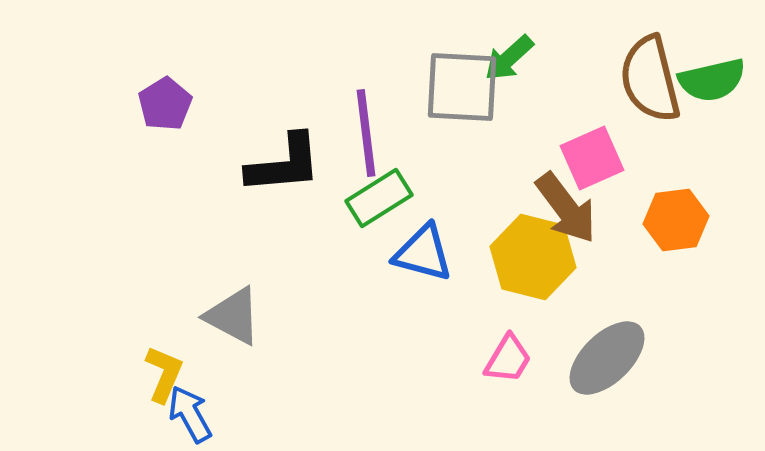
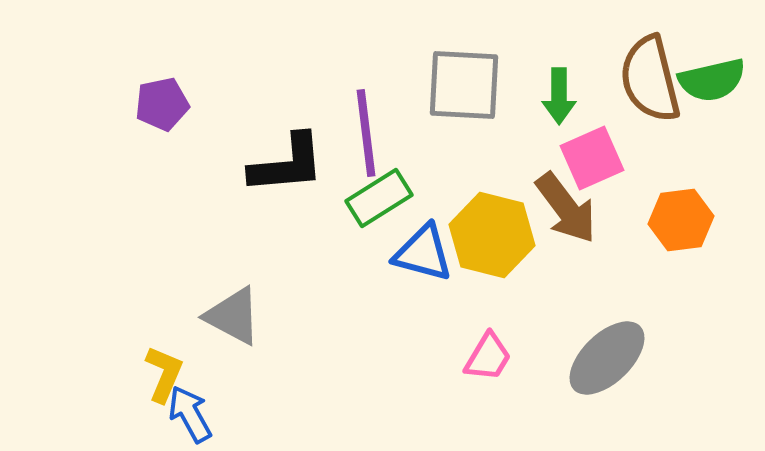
green arrow: moved 50 px right, 38 px down; rotated 48 degrees counterclockwise
gray square: moved 2 px right, 2 px up
purple pentagon: moved 3 px left; rotated 20 degrees clockwise
black L-shape: moved 3 px right
orange hexagon: moved 5 px right
yellow hexagon: moved 41 px left, 22 px up
pink trapezoid: moved 20 px left, 2 px up
